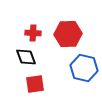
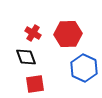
red cross: rotated 28 degrees clockwise
blue hexagon: rotated 12 degrees clockwise
